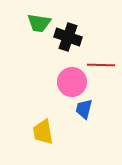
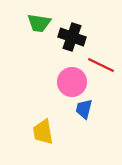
black cross: moved 4 px right
red line: rotated 24 degrees clockwise
